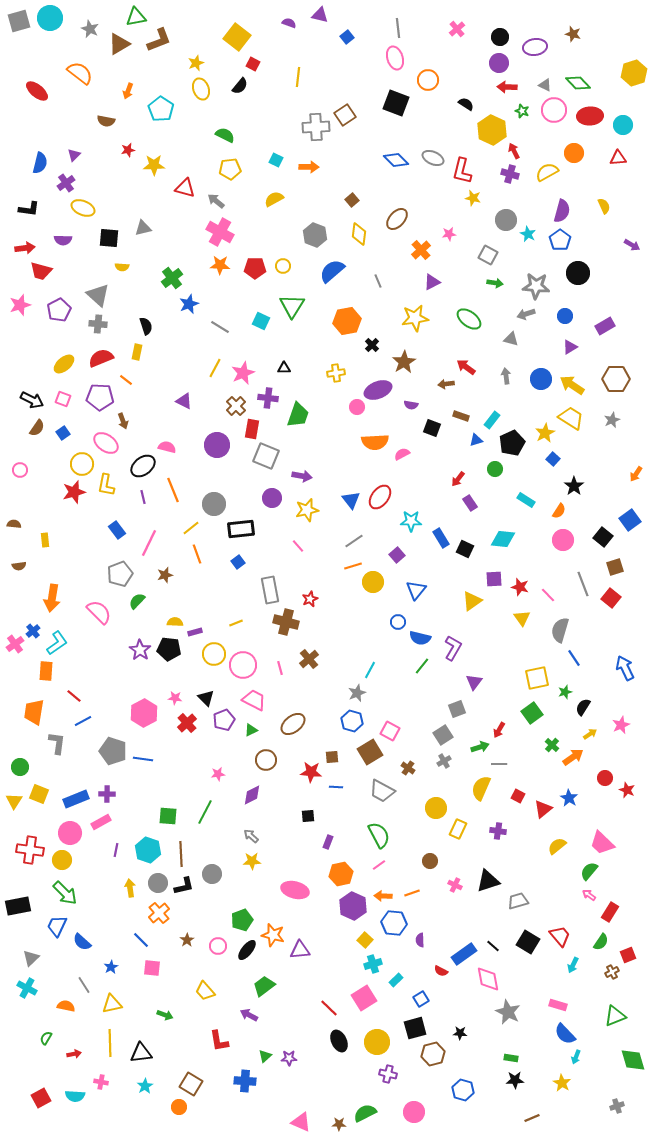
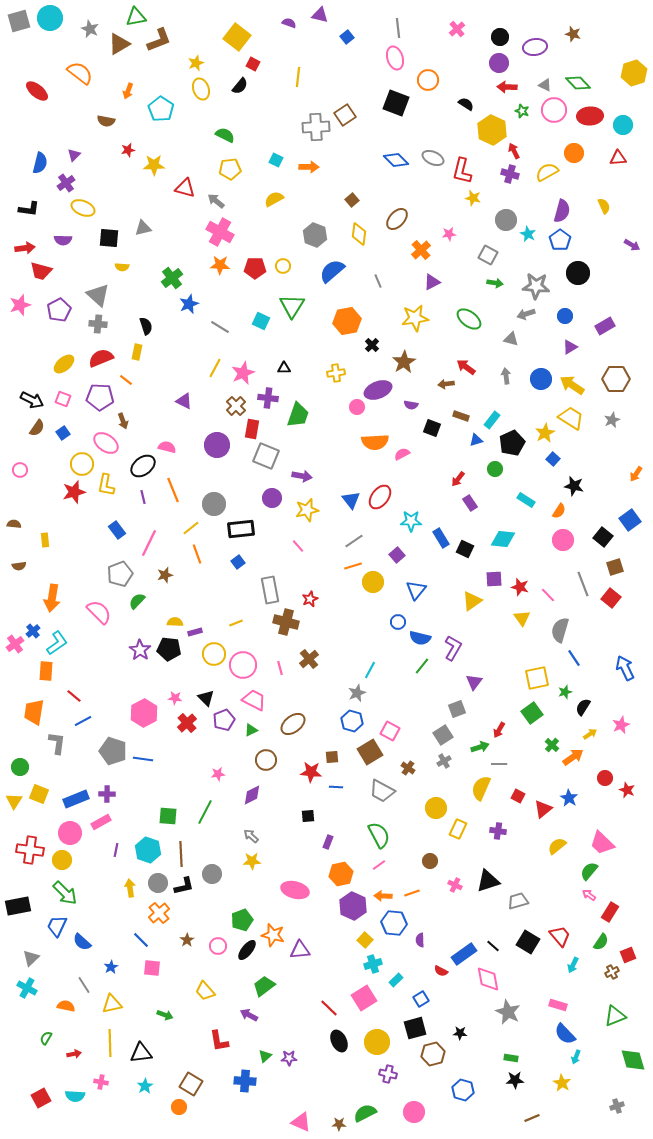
black star at (574, 486): rotated 24 degrees counterclockwise
